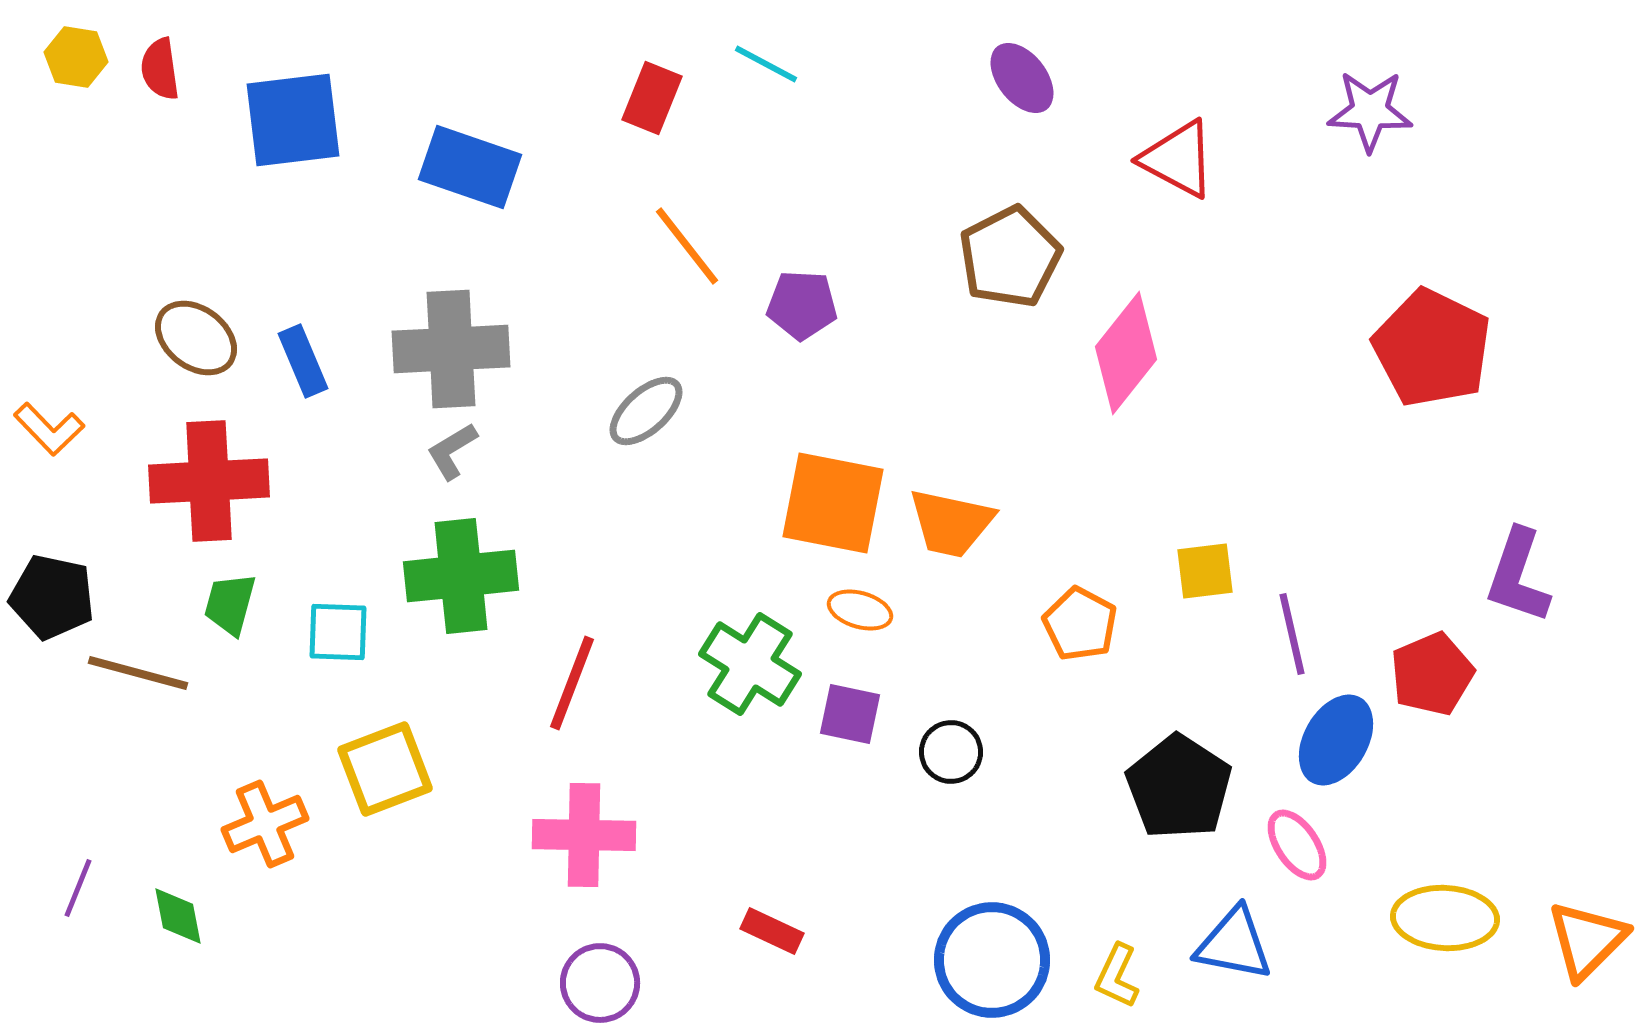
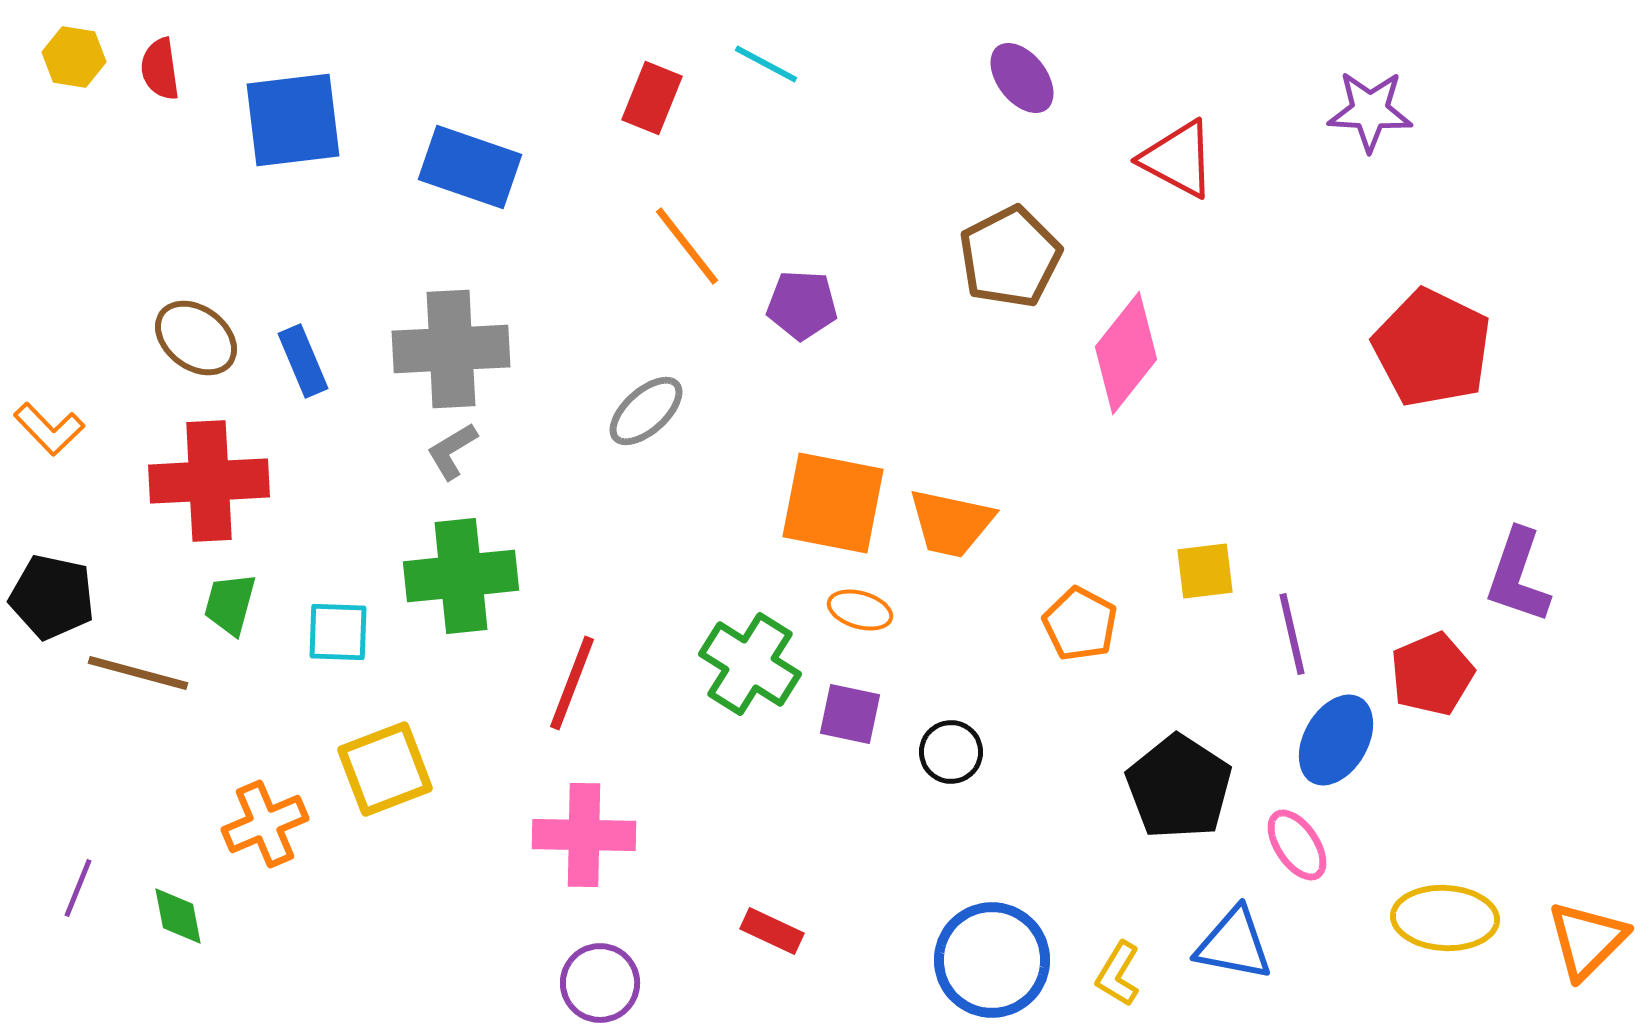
yellow hexagon at (76, 57): moved 2 px left
yellow L-shape at (1117, 976): moved 1 px right, 2 px up; rotated 6 degrees clockwise
